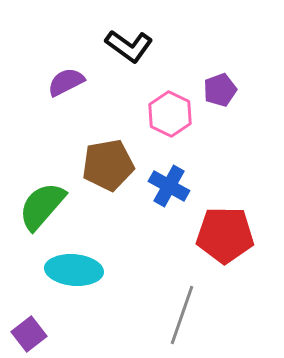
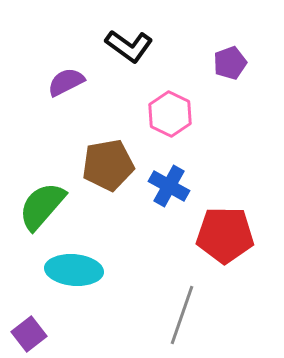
purple pentagon: moved 10 px right, 27 px up
